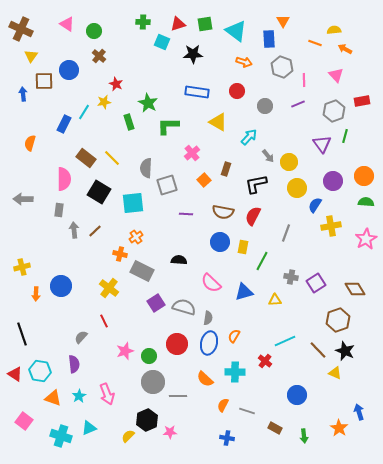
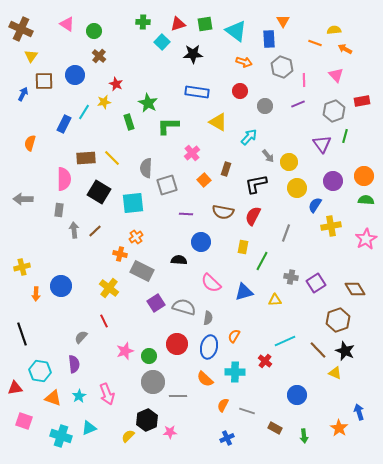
cyan square at (162, 42): rotated 21 degrees clockwise
blue circle at (69, 70): moved 6 px right, 5 px down
red circle at (237, 91): moved 3 px right
blue arrow at (23, 94): rotated 32 degrees clockwise
brown rectangle at (86, 158): rotated 42 degrees counterclockwise
green semicircle at (366, 202): moved 2 px up
blue circle at (220, 242): moved 19 px left
blue ellipse at (209, 343): moved 4 px down
red triangle at (15, 374): moved 14 px down; rotated 42 degrees counterclockwise
pink square at (24, 421): rotated 18 degrees counterclockwise
blue cross at (227, 438): rotated 32 degrees counterclockwise
